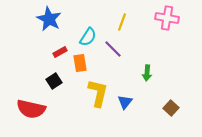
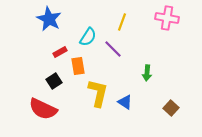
orange rectangle: moved 2 px left, 3 px down
blue triangle: rotated 35 degrees counterclockwise
red semicircle: moved 12 px right; rotated 12 degrees clockwise
